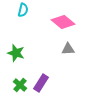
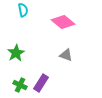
cyan semicircle: rotated 24 degrees counterclockwise
gray triangle: moved 2 px left, 6 px down; rotated 24 degrees clockwise
green star: rotated 24 degrees clockwise
green cross: rotated 16 degrees counterclockwise
